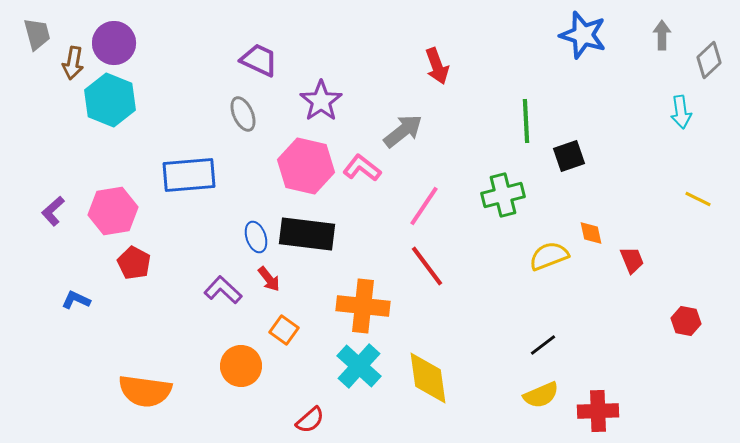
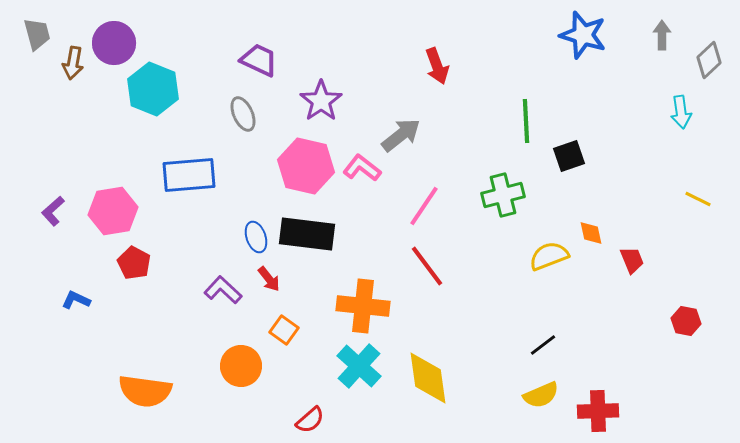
cyan hexagon at (110, 100): moved 43 px right, 11 px up
gray arrow at (403, 131): moved 2 px left, 4 px down
